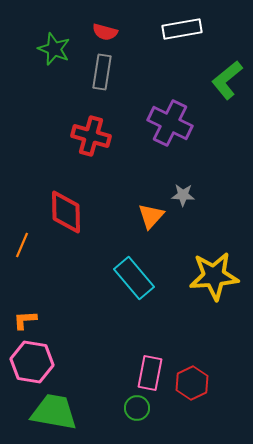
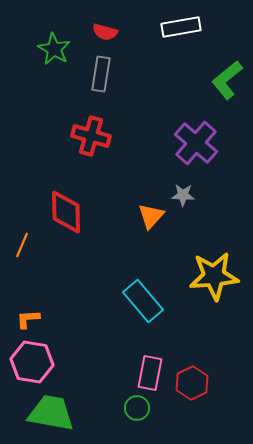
white rectangle: moved 1 px left, 2 px up
green star: rotated 8 degrees clockwise
gray rectangle: moved 1 px left, 2 px down
purple cross: moved 26 px right, 20 px down; rotated 15 degrees clockwise
cyan rectangle: moved 9 px right, 23 px down
orange L-shape: moved 3 px right, 1 px up
green trapezoid: moved 3 px left, 1 px down
